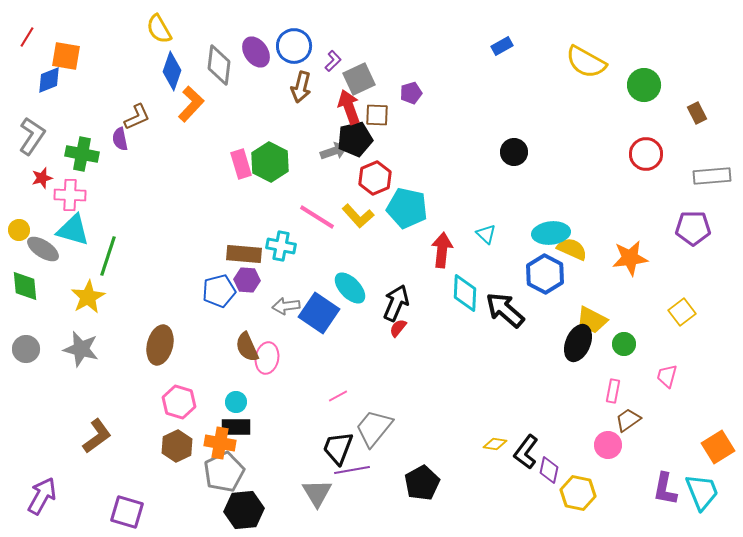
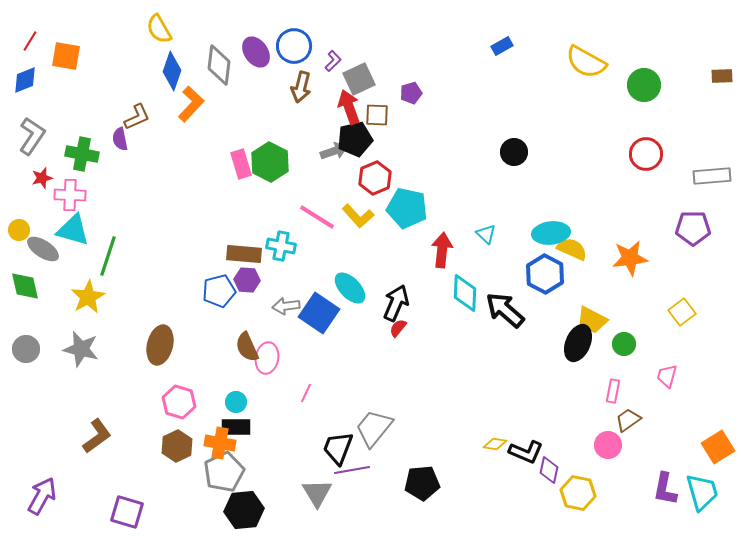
red line at (27, 37): moved 3 px right, 4 px down
blue diamond at (49, 80): moved 24 px left
brown rectangle at (697, 113): moved 25 px right, 37 px up; rotated 65 degrees counterclockwise
green diamond at (25, 286): rotated 8 degrees counterclockwise
pink line at (338, 396): moved 32 px left, 3 px up; rotated 36 degrees counterclockwise
black L-shape at (526, 452): rotated 104 degrees counterclockwise
black pentagon at (422, 483): rotated 24 degrees clockwise
cyan trapezoid at (702, 492): rotated 6 degrees clockwise
